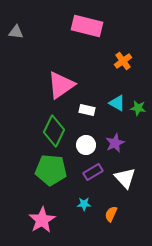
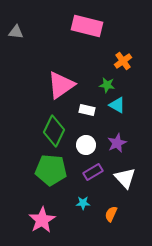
cyan triangle: moved 2 px down
green star: moved 31 px left, 23 px up
purple star: moved 2 px right
cyan star: moved 1 px left, 1 px up
